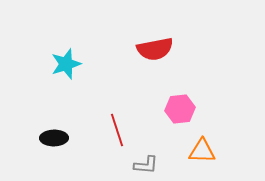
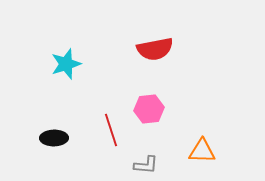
pink hexagon: moved 31 px left
red line: moved 6 px left
